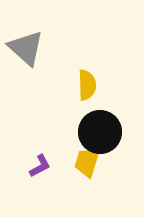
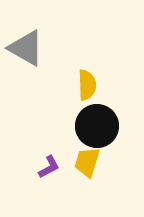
gray triangle: rotated 12 degrees counterclockwise
black circle: moved 3 px left, 6 px up
purple L-shape: moved 9 px right, 1 px down
